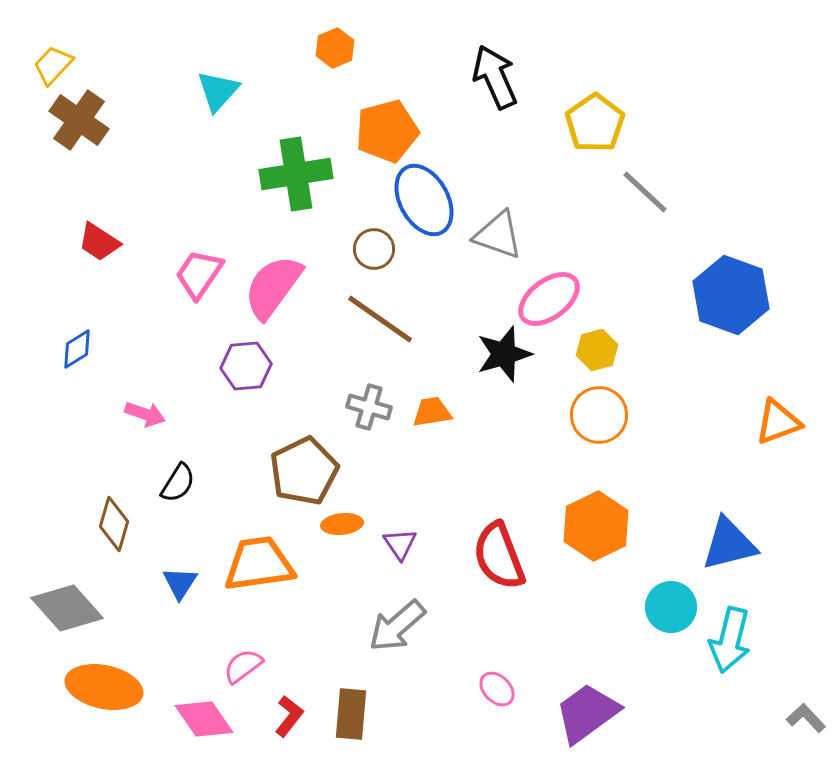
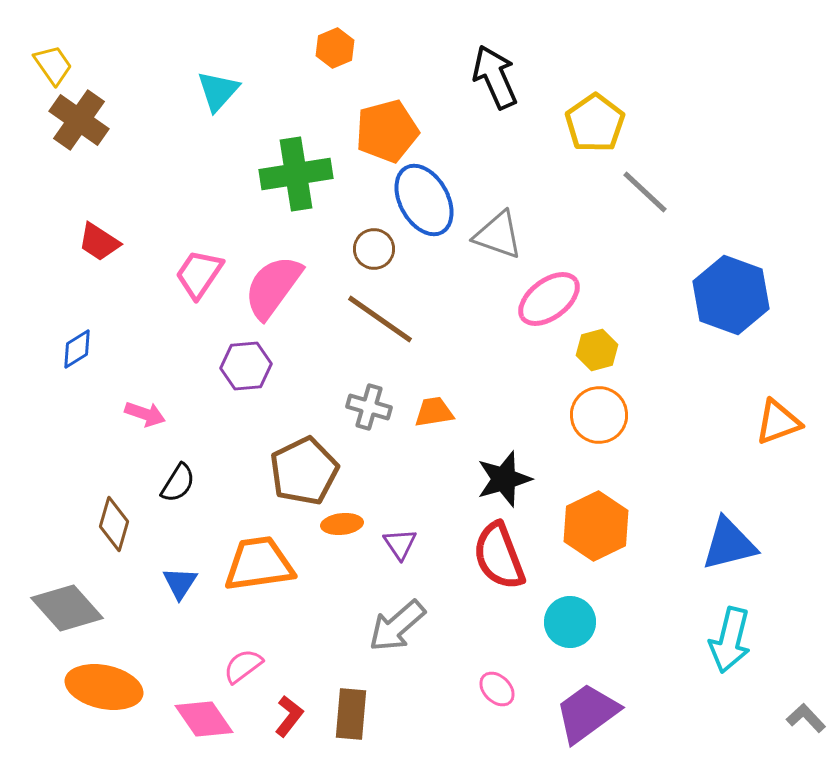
yellow trapezoid at (53, 65): rotated 102 degrees clockwise
black star at (504, 354): moved 125 px down
orange trapezoid at (432, 412): moved 2 px right
cyan circle at (671, 607): moved 101 px left, 15 px down
